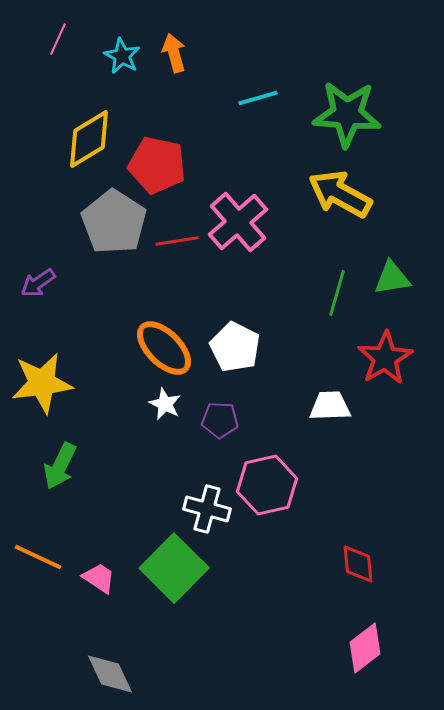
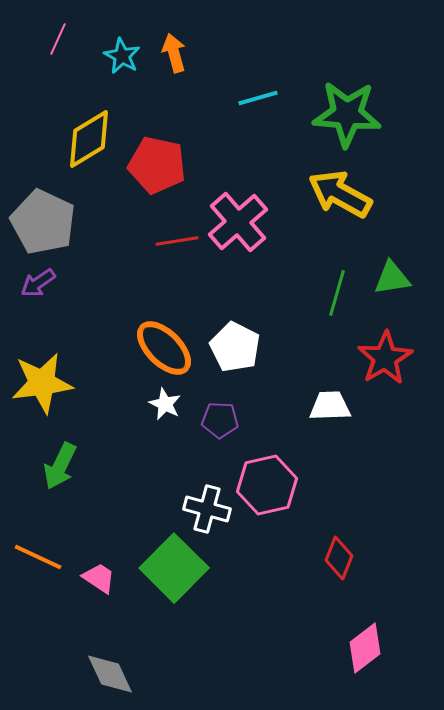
gray pentagon: moved 71 px left; rotated 8 degrees counterclockwise
red diamond: moved 19 px left, 6 px up; rotated 27 degrees clockwise
